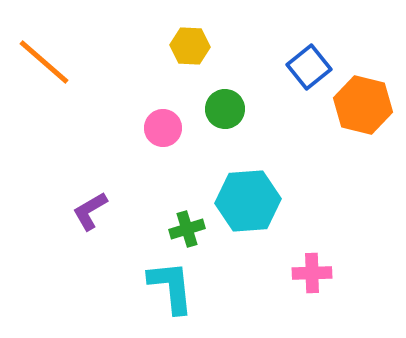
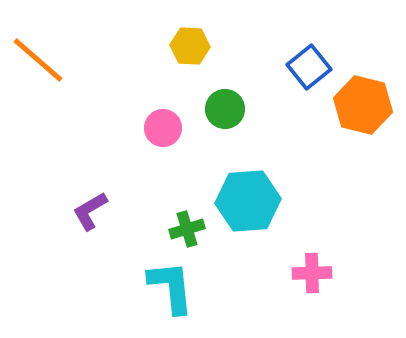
orange line: moved 6 px left, 2 px up
